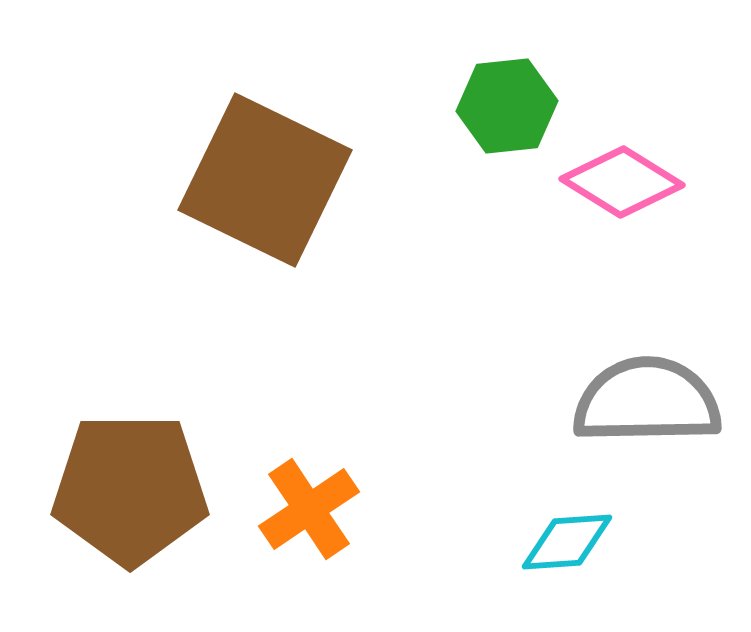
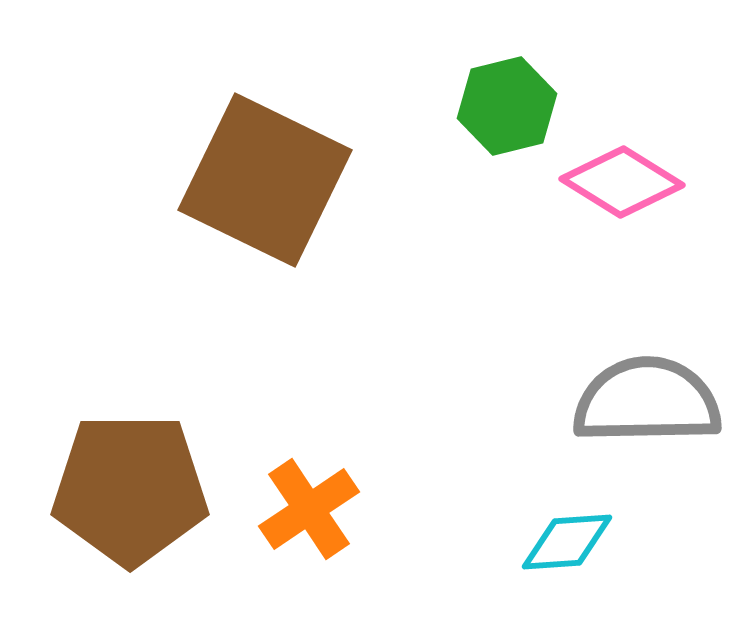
green hexagon: rotated 8 degrees counterclockwise
